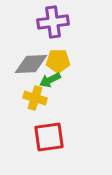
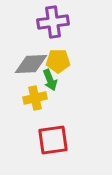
green arrow: rotated 85 degrees counterclockwise
yellow cross: rotated 30 degrees counterclockwise
red square: moved 4 px right, 3 px down
